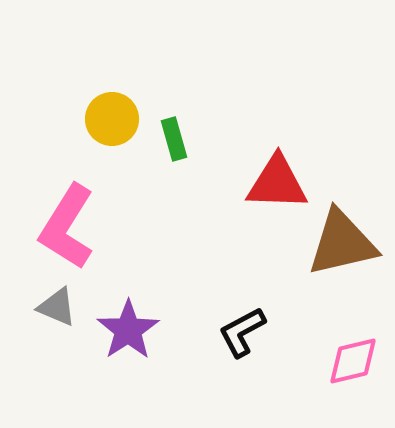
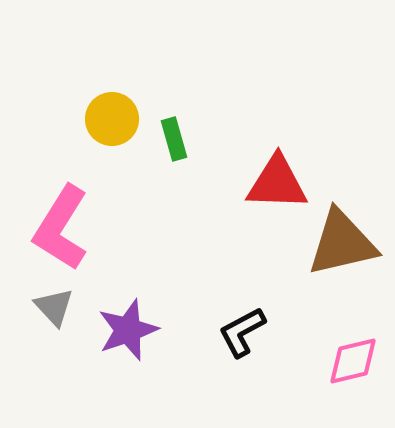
pink L-shape: moved 6 px left, 1 px down
gray triangle: moved 3 px left; rotated 24 degrees clockwise
purple star: rotated 14 degrees clockwise
